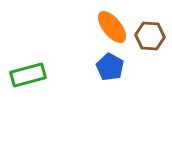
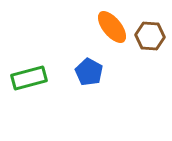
blue pentagon: moved 21 px left, 5 px down
green rectangle: moved 1 px right, 3 px down
